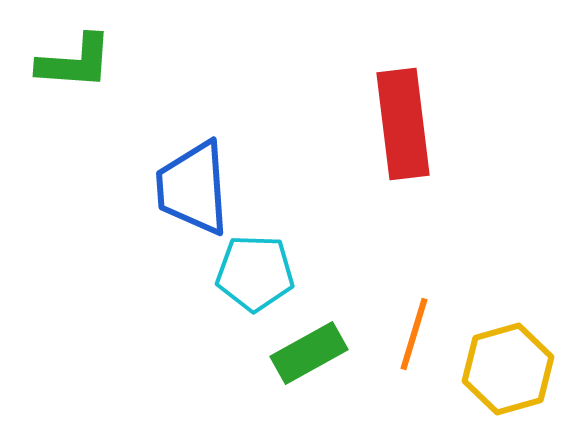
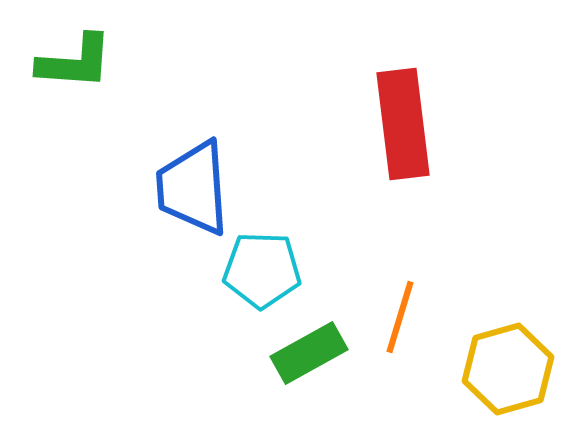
cyan pentagon: moved 7 px right, 3 px up
orange line: moved 14 px left, 17 px up
